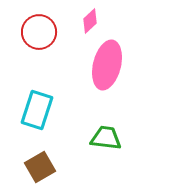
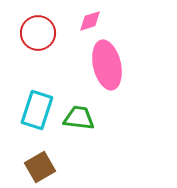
pink diamond: rotated 25 degrees clockwise
red circle: moved 1 px left, 1 px down
pink ellipse: rotated 27 degrees counterclockwise
green trapezoid: moved 27 px left, 20 px up
